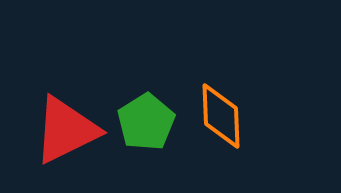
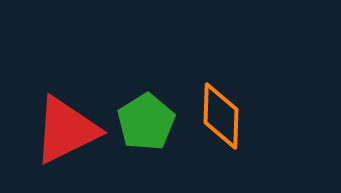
orange diamond: rotated 4 degrees clockwise
